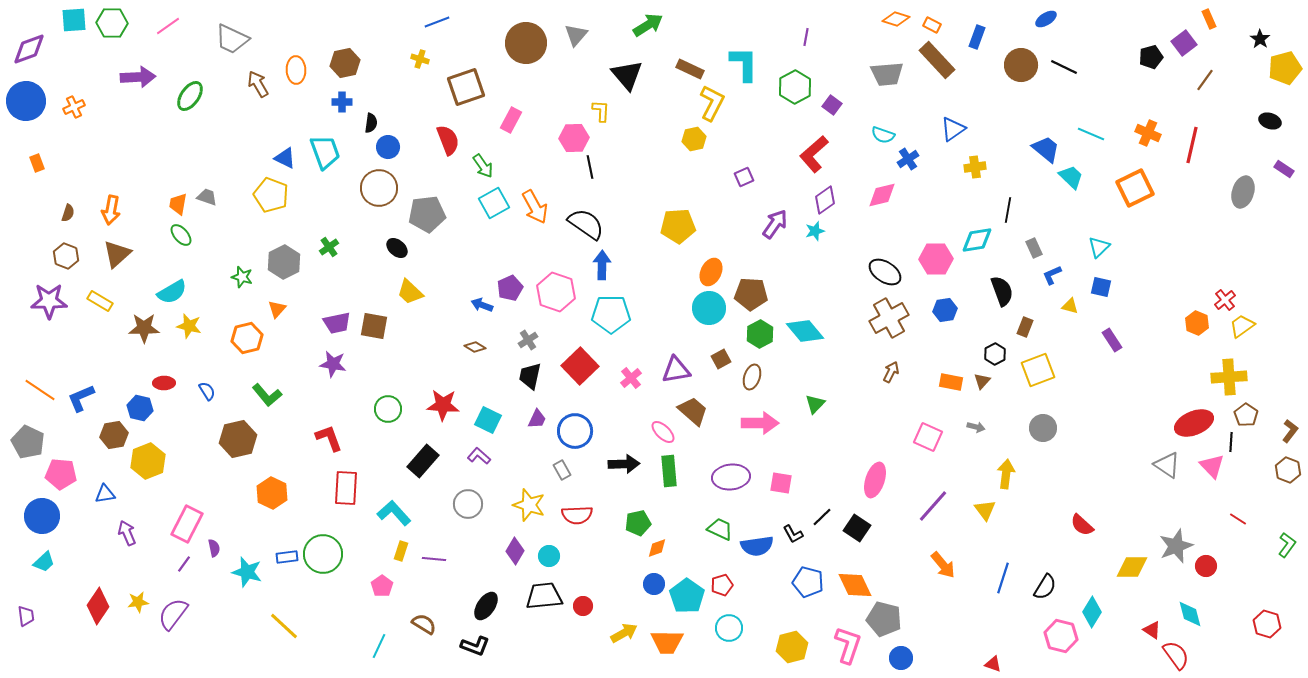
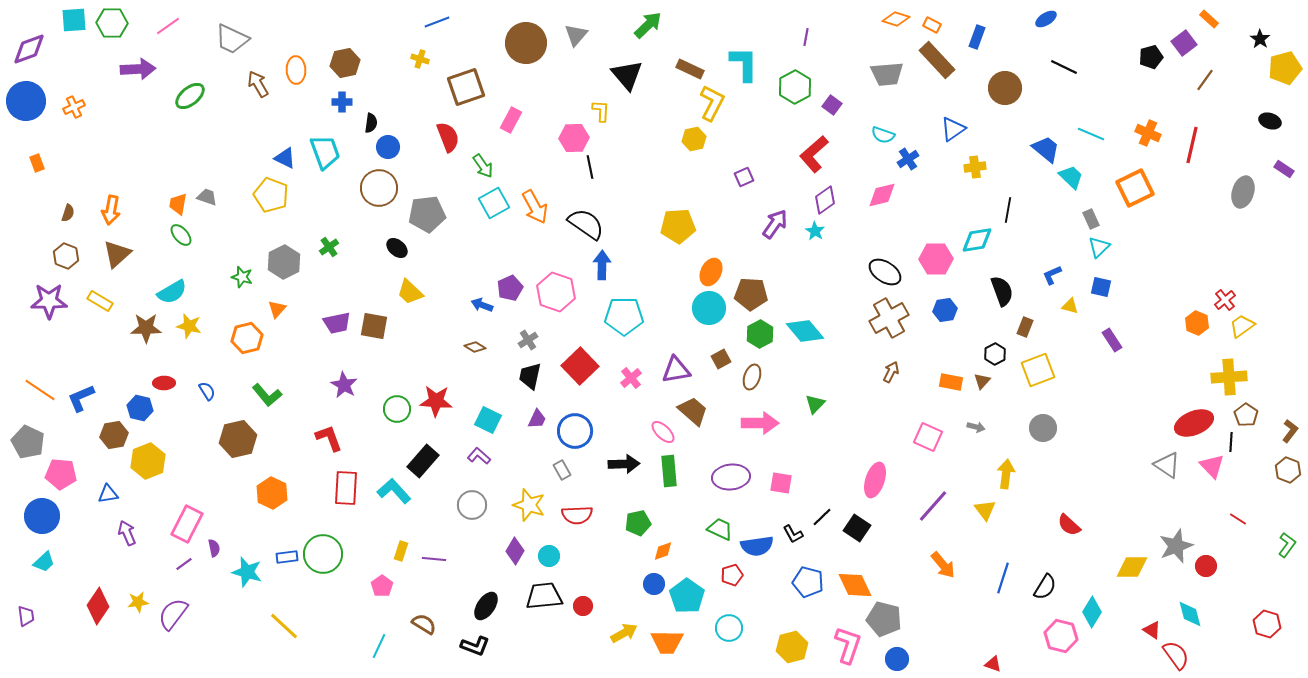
orange rectangle at (1209, 19): rotated 24 degrees counterclockwise
green arrow at (648, 25): rotated 12 degrees counterclockwise
brown circle at (1021, 65): moved 16 px left, 23 px down
purple arrow at (138, 77): moved 8 px up
green ellipse at (190, 96): rotated 16 degrees clockwise
red semicircle at (448, 140): moved 3 px up
cyan star at (815, 231): rotated 24 degrees counterclockwise
gray rectangle at (1034, 248): moved 57 px right, 29 px up
cyan pentagon at (611, 314): moved 13 px right, 2 px down
brown star at (144, 328): moved 2 px right
purple star at (333, 364): moved 11 px right, 21 px down; rotated 20 degrees clockwise
red star at (443, 405): moved 7 px left, 4 px up
green circle at (388, 409): moved 9 px right
blue triangle at (105, 494): moved 3 px right
gray circle at (468, 504): moved 4 px right, 1 px down
cyan L-shape at (394, 513): moved 22 px up
red semicircle at (1082, 525): moved 13 px left
orange diamond at (657, 548): moved 6 px right, 3 px down
purple line at (184, 564): rotated 18 degrees clockwise
red pentagon at (722, 585): moved 10 px right, 10 px up
blue circle at (901, 658): moved 4 px left, 1 px down
